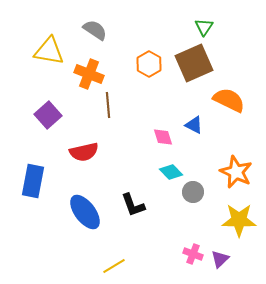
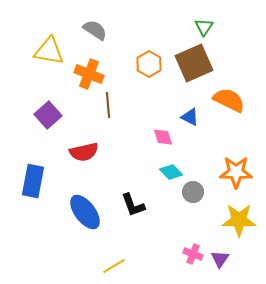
blue triangle: moved 4 px left, 8 px up
orange star: rotated 24 degrees counterclockwise
purple triangle: rotated 12 degrees counterclockwise
